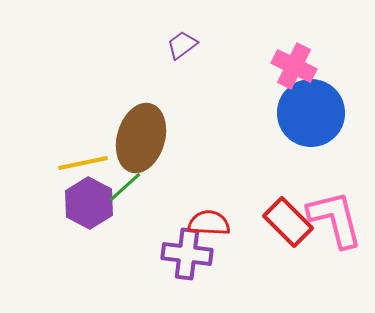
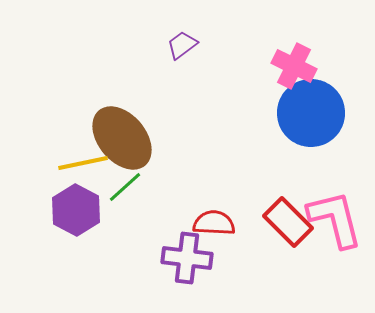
brown ellipse: moved 19 px left; rotated 56 degrees counterclockwise
purple hexagon: moved 13 px left, 7 px down
red semicircle: moved 5 px right
purple cross: moved 4 px down
